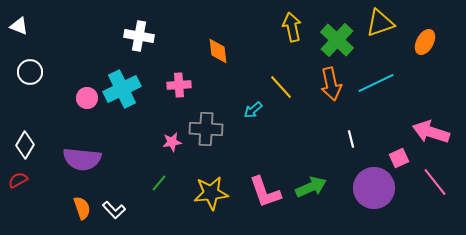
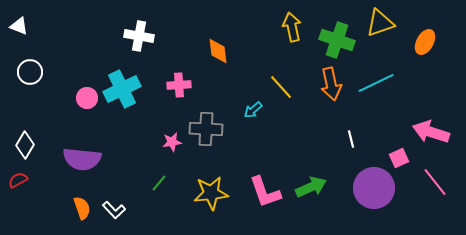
green cross: rotated 24 degrees counterclockwise
